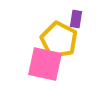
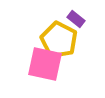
purple rectangle: rotated 60 degrees counterclockwise
